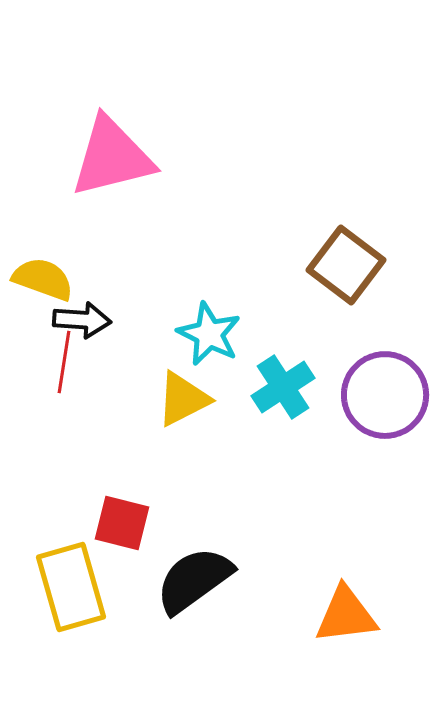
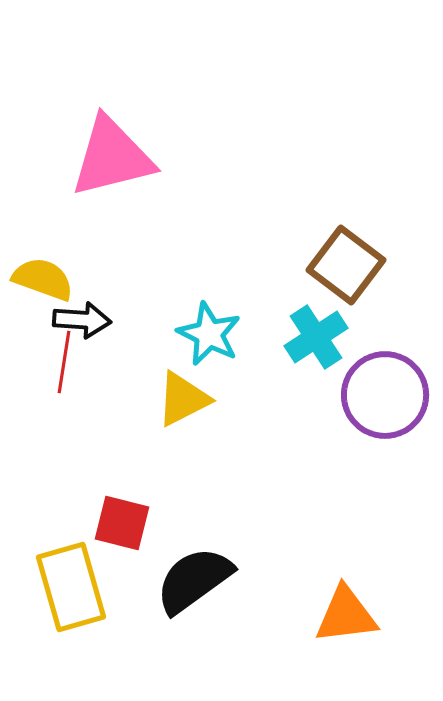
cyan cross: moved 33 px right, 50 px up
